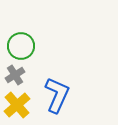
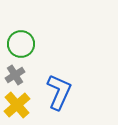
green circle: moved 2 px up
blue L-shape: moved 2 px right, 3 px up
